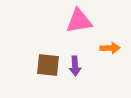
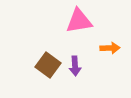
brown square: rotated 30 degrees clockwise
